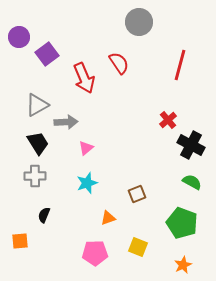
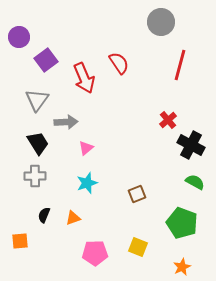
gray circle: moved 22 px right
purple square: moved 1 px left, 6 px down
gray triangle: moved 5 px up; rotated 25 degrees counterclockwise
green semicircle: moved 3 px right
orange triangle: moved 35 px left
orange star: moved 1 px left, 2 px down
